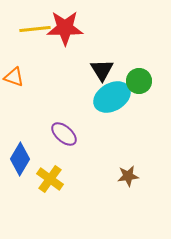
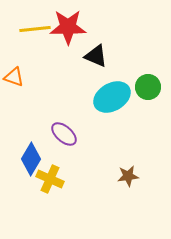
red star: moved 3 px right, 1 px up
black triangle: moved 6 px left, 14 px up; rotated 35 degrees counterclockwise
green circle: moved 9 px right, 6 px down
blue diamond: moved 11 px right
yellow cross: rotated 12 degrees counterclockwise
